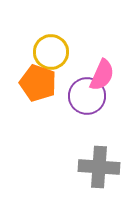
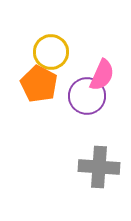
orange pentagon: moved 1 px right, 1 px down; rotated 9 degrees clockwise
